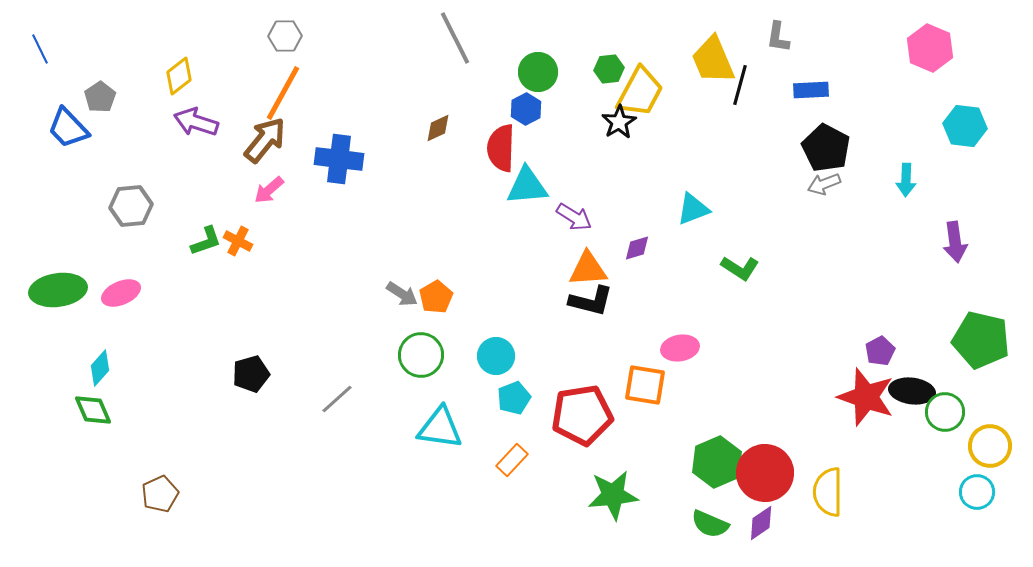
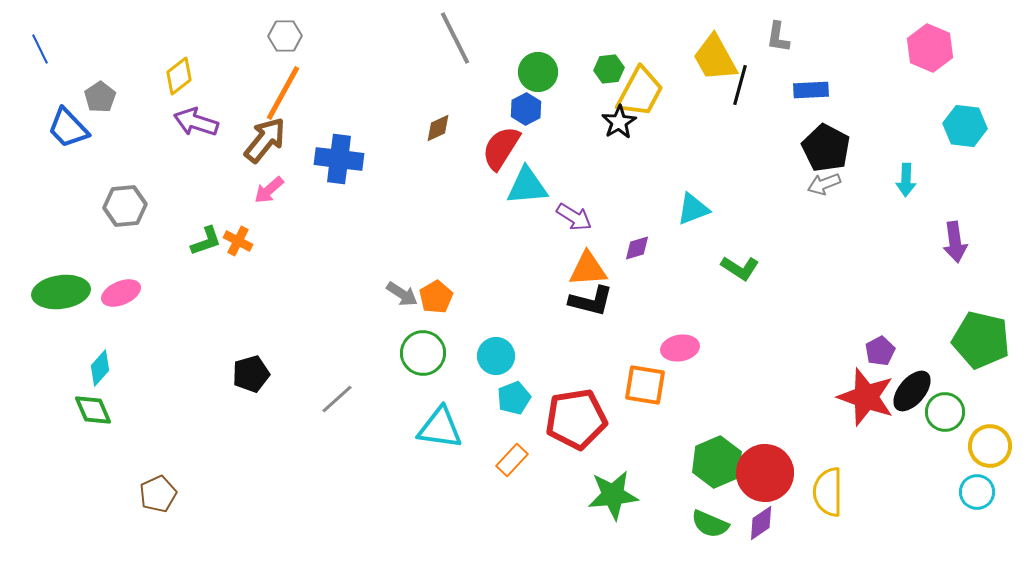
yellow trapezoid at (713, 60): moved 2 px right, 2 px up; rotated 6 degrees counterclockwise
red semicircle at (501, 148): rotated 30 degrees clockwise
gray hexagon at (131, 206): moved 6 px left
green ellipse at (58, 290): moved 3 px right, 2 px down
green circle at (421, 355): moved 2 px right, 2 px up
black ellipse at (912, 391): rotated 57 degrees counterclockwise
red pentagon at (582, 415): moved 6 px left, 4 px down
brown pentagon at (160, 494): moved 2 px left
